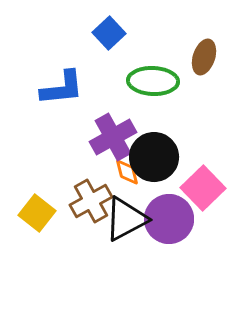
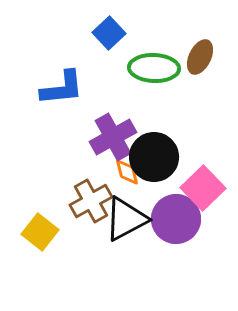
brown ellipse: moved 4 px left; rotated 8 degrees clockwise
green ellipse: moved 1 px right, 13 px up
yellow square: moved 3 px right, 19 px down
purple circle: moved 7 px right
